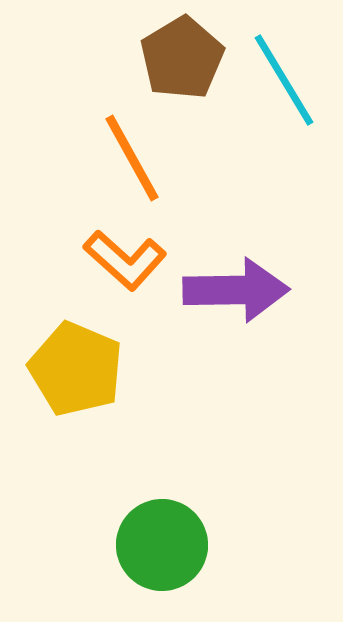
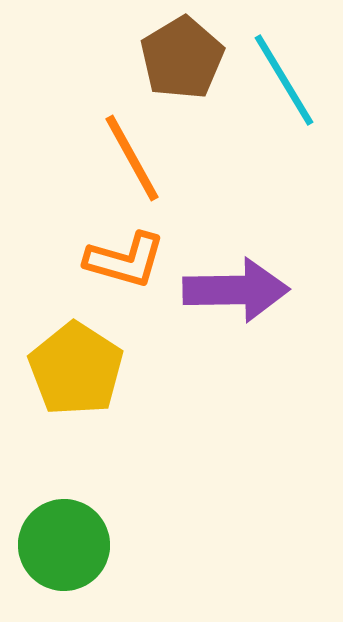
orange L-shape: rotated 26 degrees counterclockwise
yellow pentagon: rotated 10 degrees clockwise
green circle: moved 98 px left
